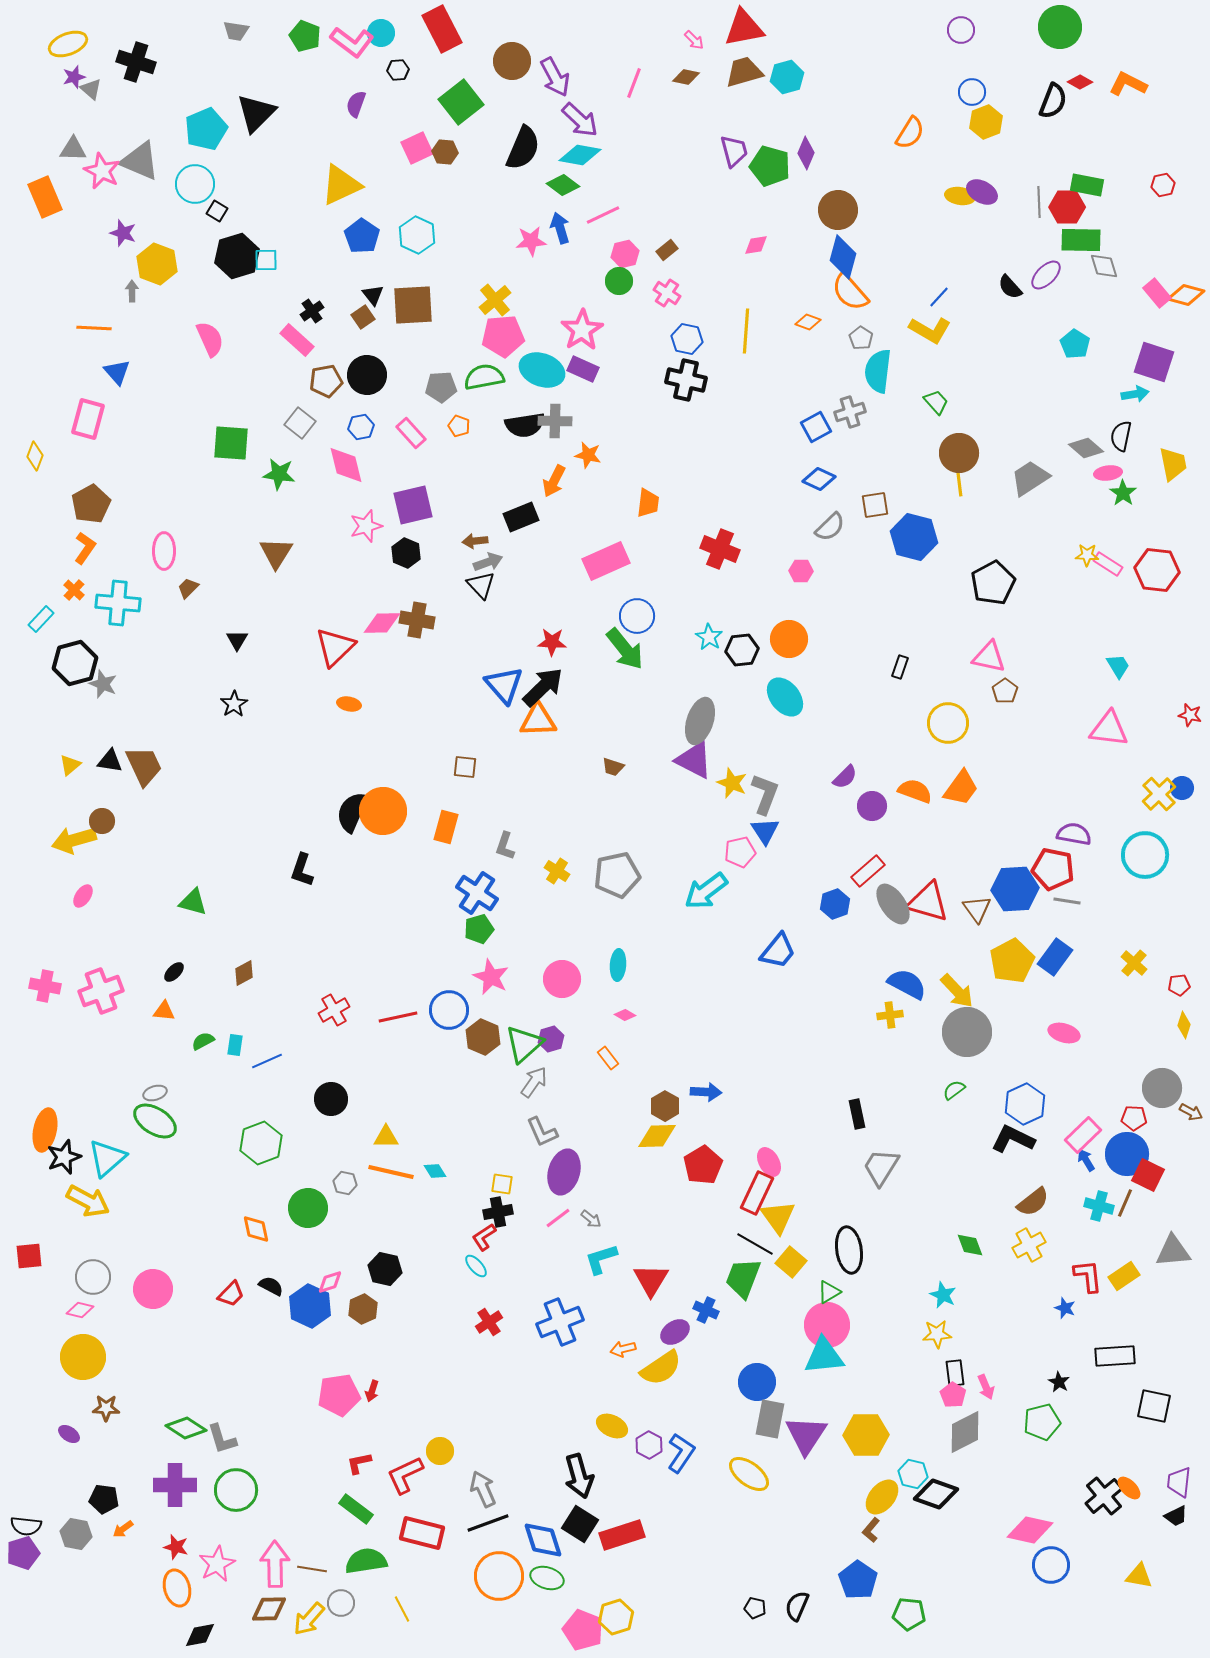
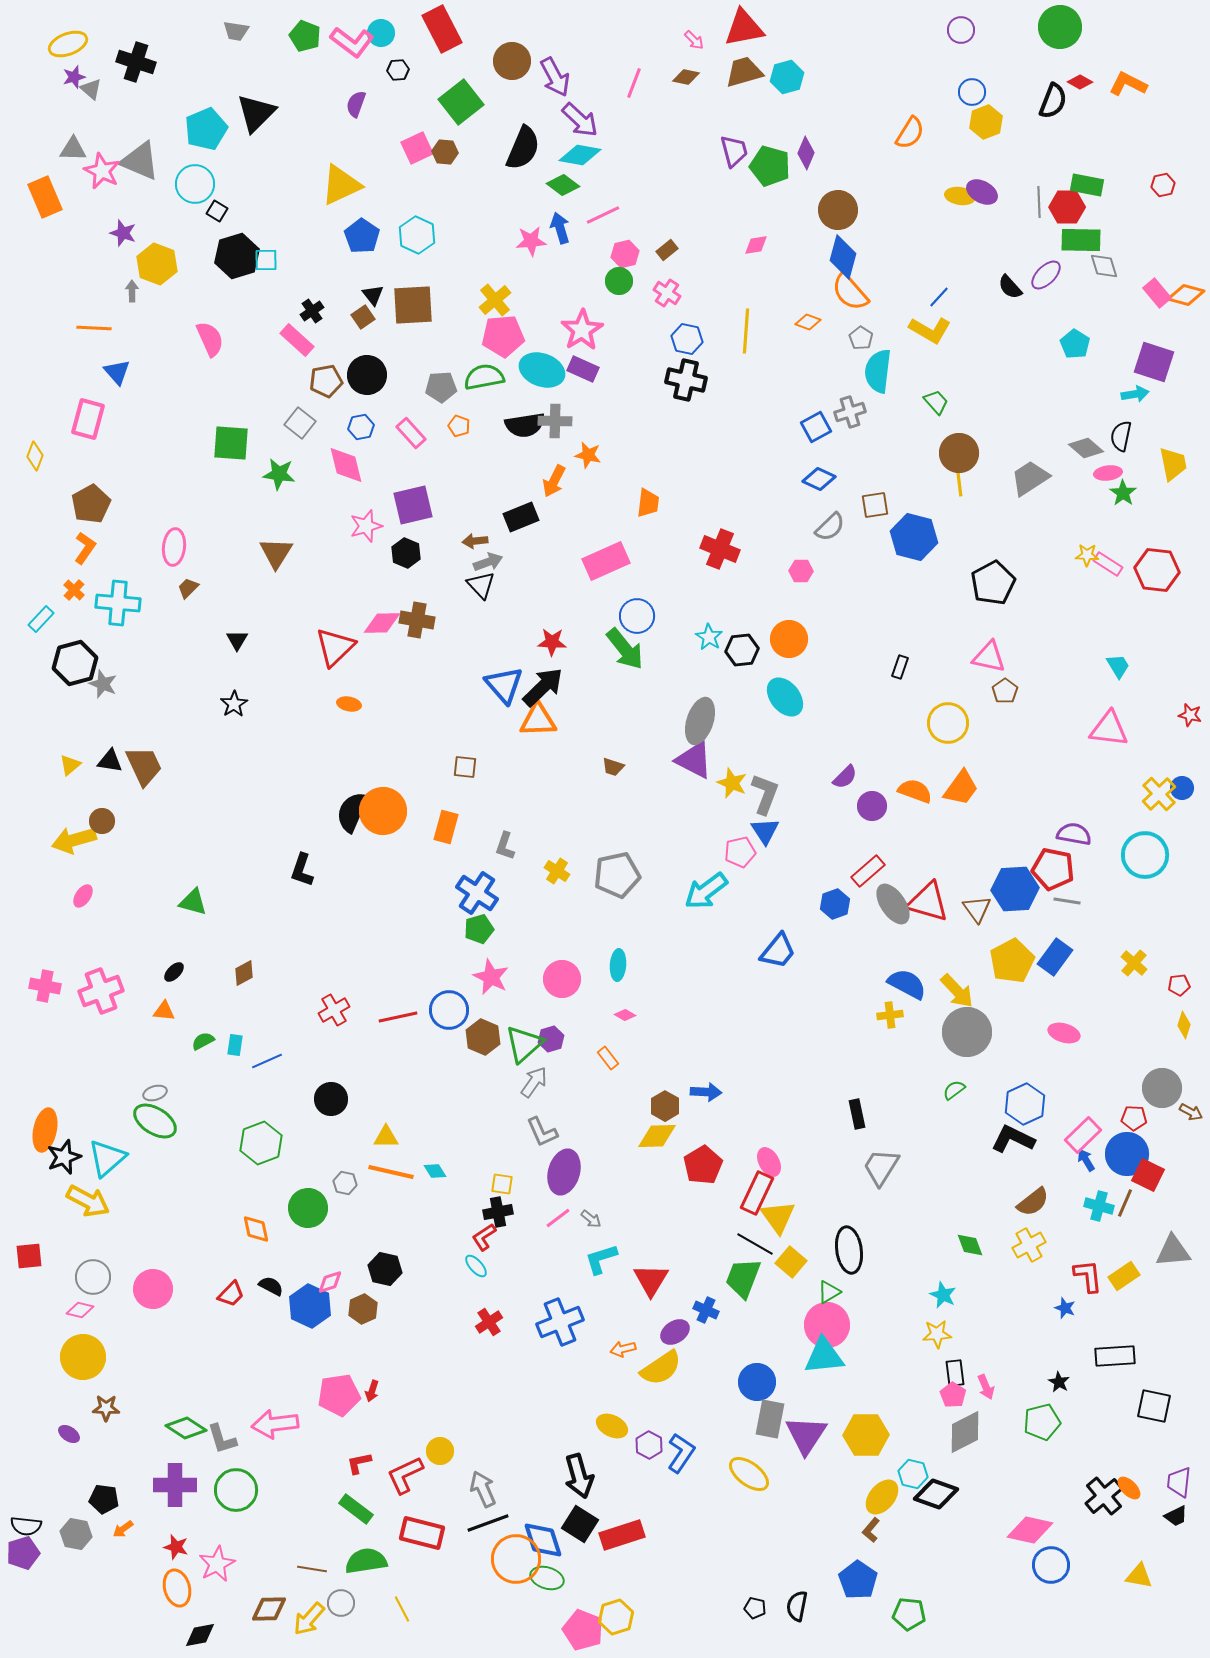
pink ellipse at (164, 551): moved 10 px right, 4 px up; rotated 6 degrees clockwise
pink arrow at (275, 1564): moved 140 px up; rotated 96 degrees counterclockwise
orange circle at (499, 1576): moved 17 px right, 17 px up
black semicircle at (797, 1606): rotated 12 degrees counterclockwise
